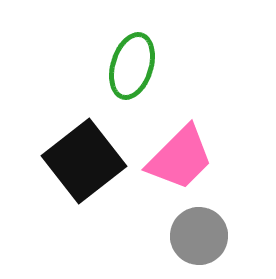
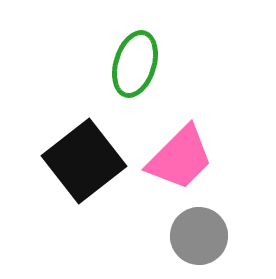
green ellipse: moved 3 px right, 2 px up
